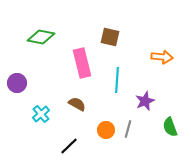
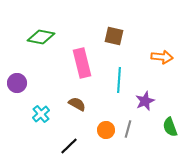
brown square: moved 4 px right, 1 px up
cyan line: moved 2 px right
